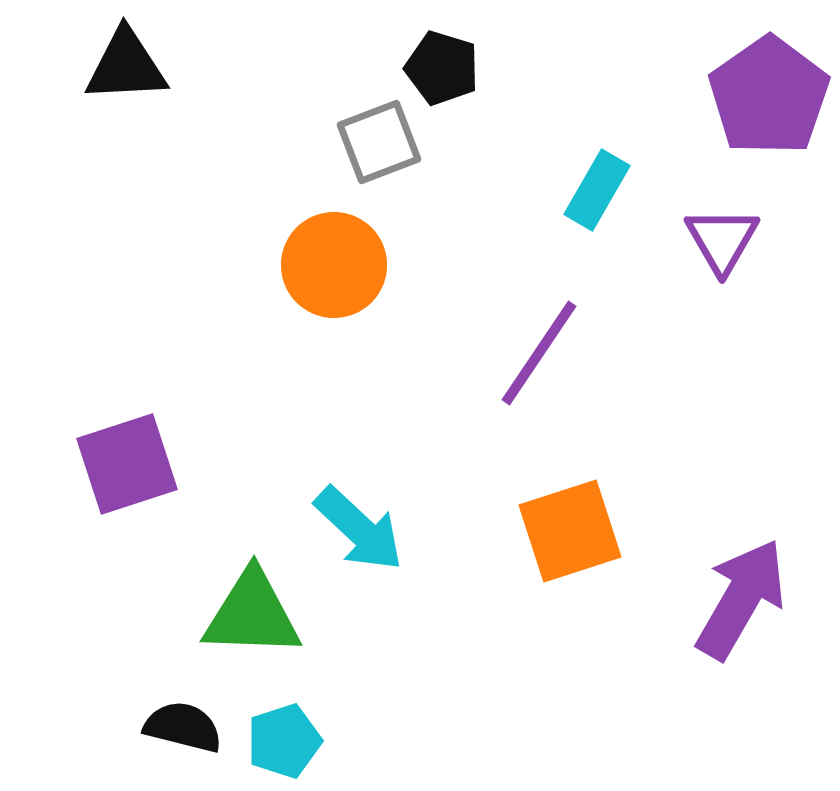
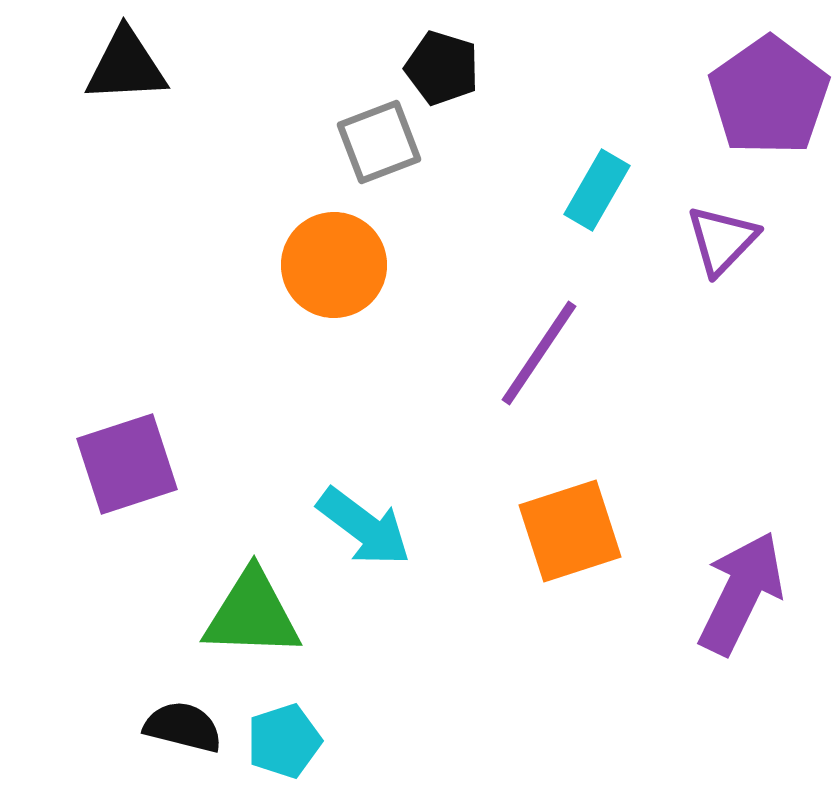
purple triangle: rotated 14 degrees clockwise
cyan arrow: moved 5 px right, 2 px up; rotated 6 degrees counterclockwise
purple arrow: moved 6 px up; rotated 4 degrees counterclockwise
